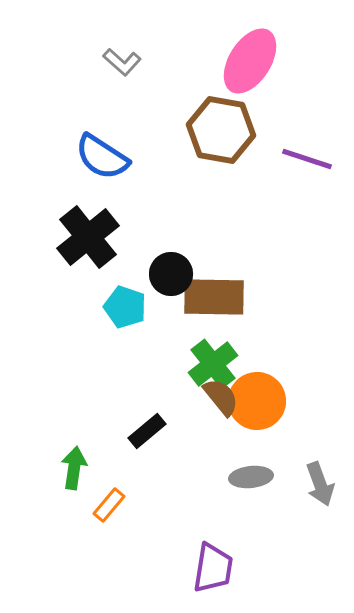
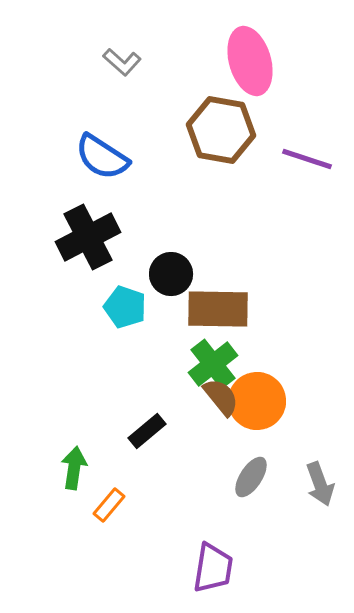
pink ellipse: rotated 48 degrees counterclockwise
black cross: rotated 12 degrees clockwise
brown rectangle: moved 4 px right, 12 px down
gray ellipse: rotated 51 degrees counterclockwise
